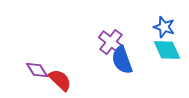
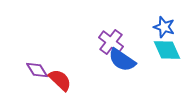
blue semicircle: rotated 36 degrees counterclockwise
